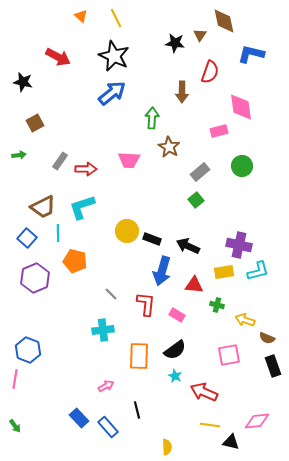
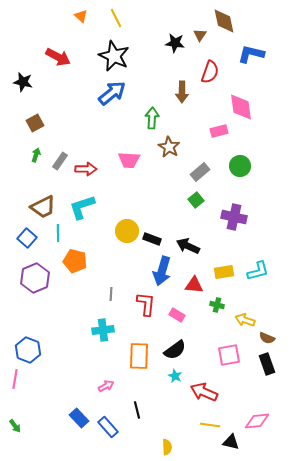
green arrow at (19, 155): moved 17 px right; rotated 64 degrees counterclockwise
green circle at (242, 166): moved 2 px left
purple cross at (239, 245): moved 5 px left, 28 px up
gray line at (111, 294): rotated 48 degrees clockwise
black rectangle at (273, 366): moved 6 px left, 2 px up
